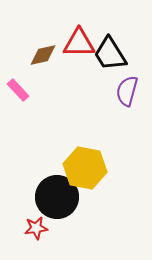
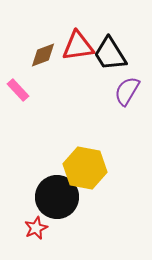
red triangle: moved 1 px left, 3 px down; rotated 8 degrees counterclockwise
brown diamond: rotated 8 degrees counterclockwise
purple semicircle: rotated 16 degrees clockwise
red star: rotated 15 degrees counterclockwise
